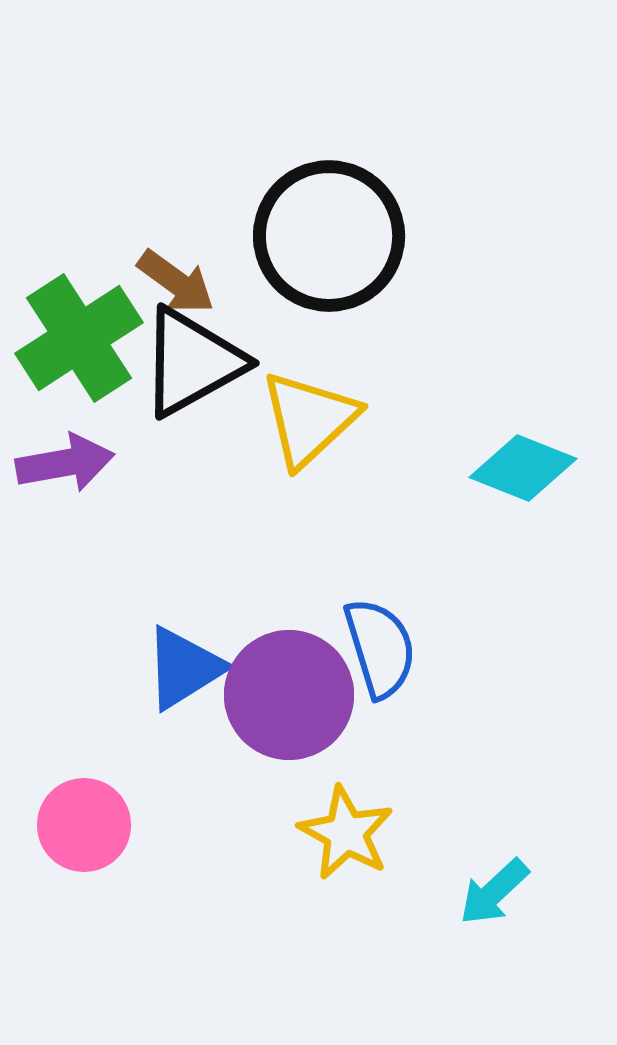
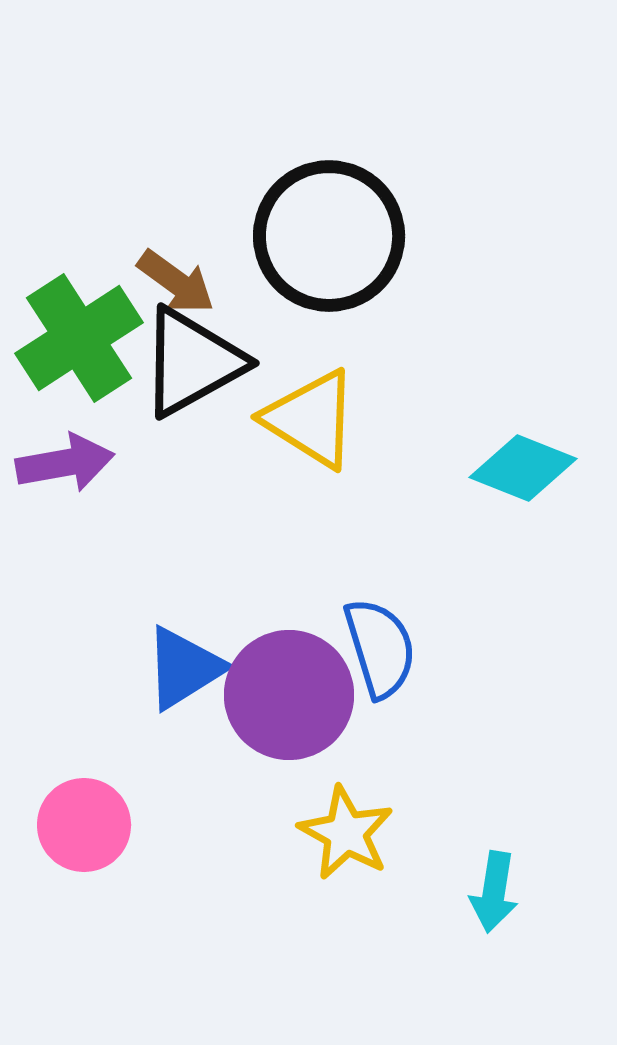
yellow triangle: moved 2 px right; rotated 45 degrees counterclockwise
cyan arrow: rotated 38 degrees counterclockwise
